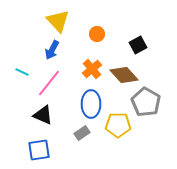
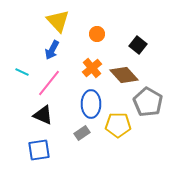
black square: rotated 24 degrees counterclockwise
orange cross: moved 1 px up
gray pentagon: moved 2 px right
